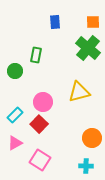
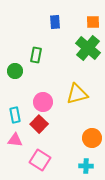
yellow triangle: moved 2 px left, 2 px down
cyan rectangle: rotated 56 degrees counterclockwise
pink triangle: moved 3 px up; rotated 35 degrees clockwise
